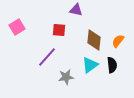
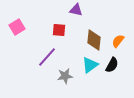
black semicircle: rotated 35 degrees clockwise
gray star: moved 1 px left, 1 px up
